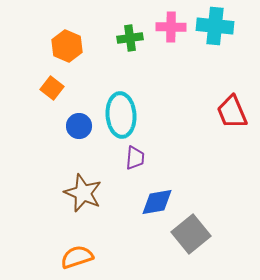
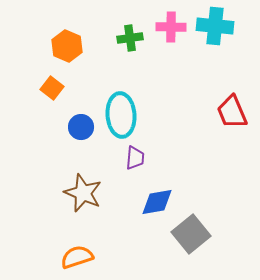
blue circle: moved 2 px right, 1 px down
